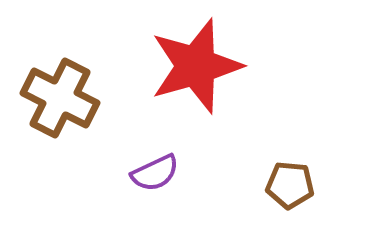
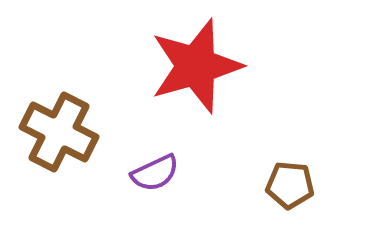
brown cross: moved 1 px left, 34 px down
